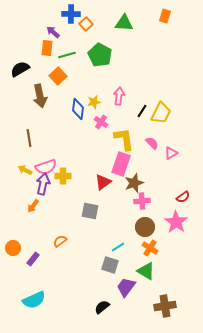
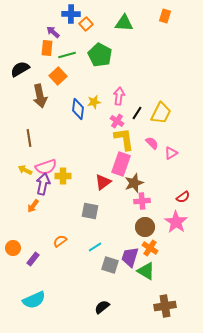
black line at (142, 111): moved 5 px left, 2 px down
pink cross at (101, 122): moved 16 px right, 1 px up
cyan line at (118, 247): moved 23 px left
purple trapezoid at (126, 287): moved 4 px right, 30 px up; rotated 20 degrees counterclockwise
